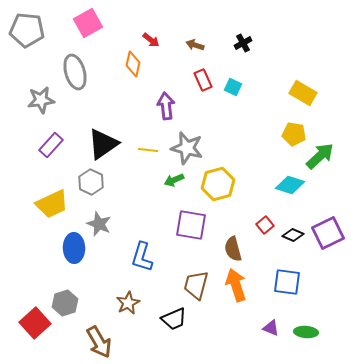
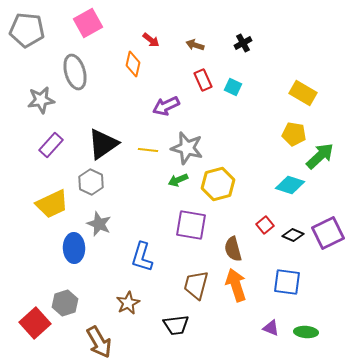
purple arrow at (166, 106): rotated 108 degrees counterclockwise
green arrow at (174, 180): moved 4 px right
black trapezoid at (174, 319): moved 2 px right, 6 px down; rotated 16 degrees clockwise
